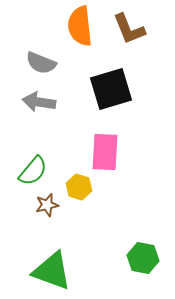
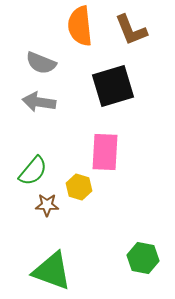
brown L-shape: moved 2 px right, 1 px down
black square: moved 2 px right, 3 px up
brown star: rotated 15 degrees clockwise
